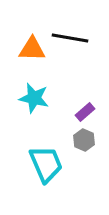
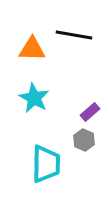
black line: moved 4 px right, 3 px up
cyan star: rotated 16 degrees clockwise
purple rectangle: moved 5 px right
cyan trapezoid: rotated 24 degrees clockwise
